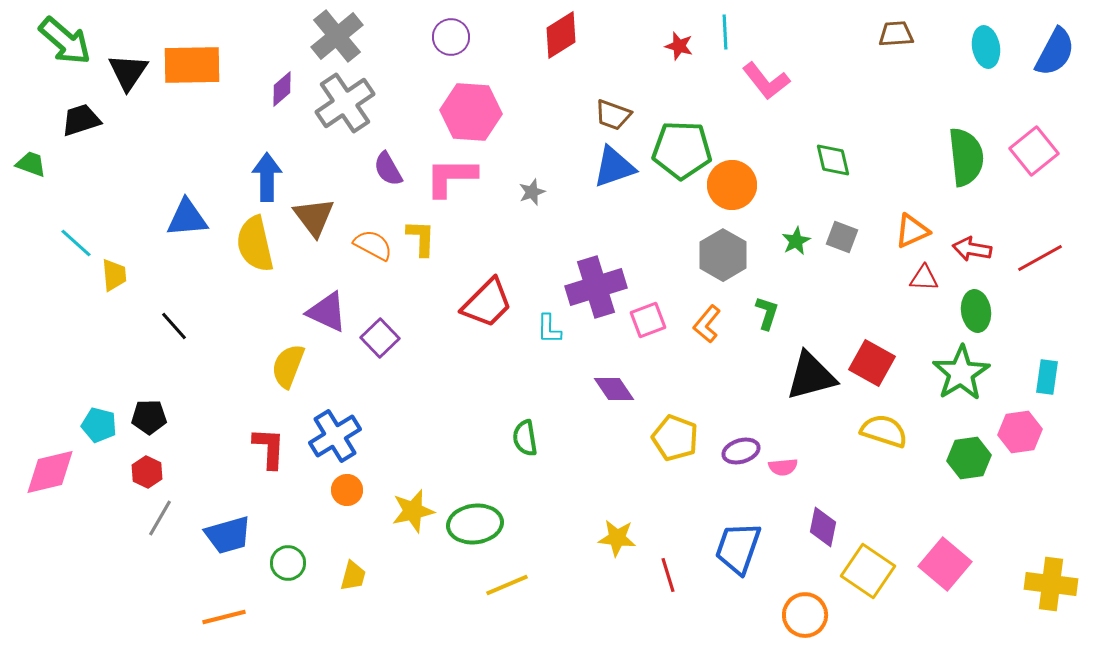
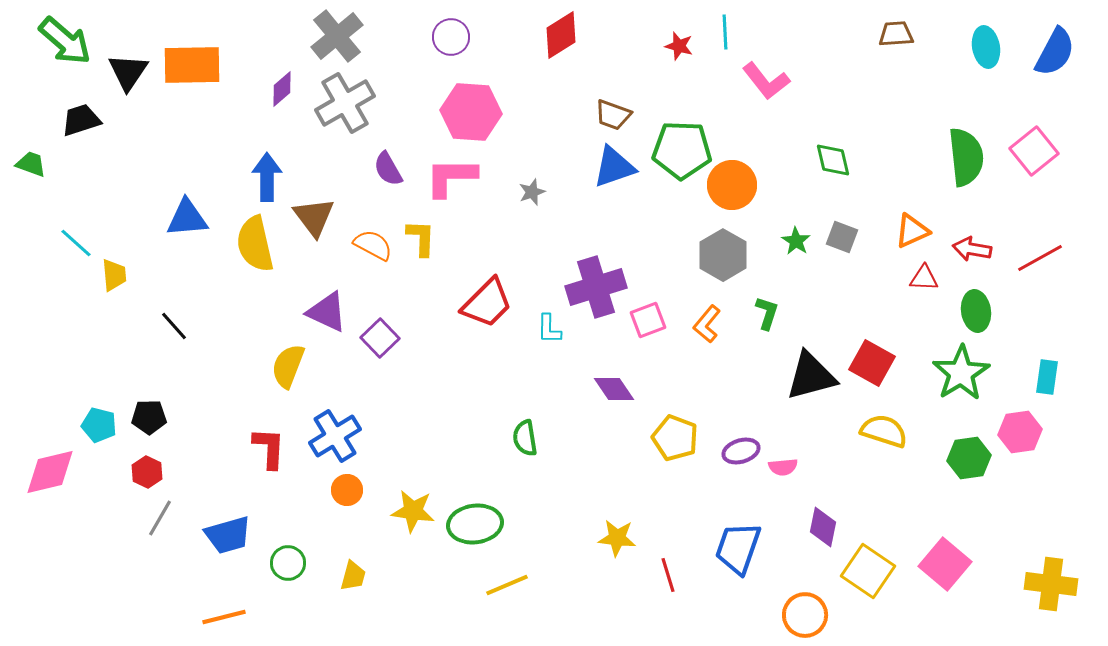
gray cross at (345, 103): rotated 4 degrees clockwise
green star at (796, 241): rotated 12 degrees counterclockwise
yellow star at (413, 511): rotated 21 degrees clockwise
